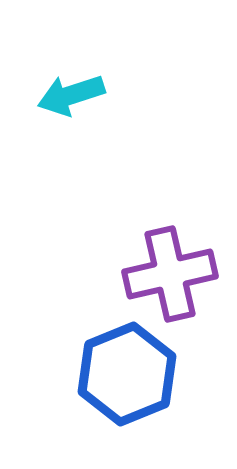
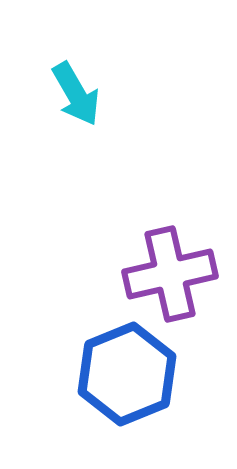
cyan arrow: moved 5 px right, 1 px up; rotated 102 degrees counterclockwise
